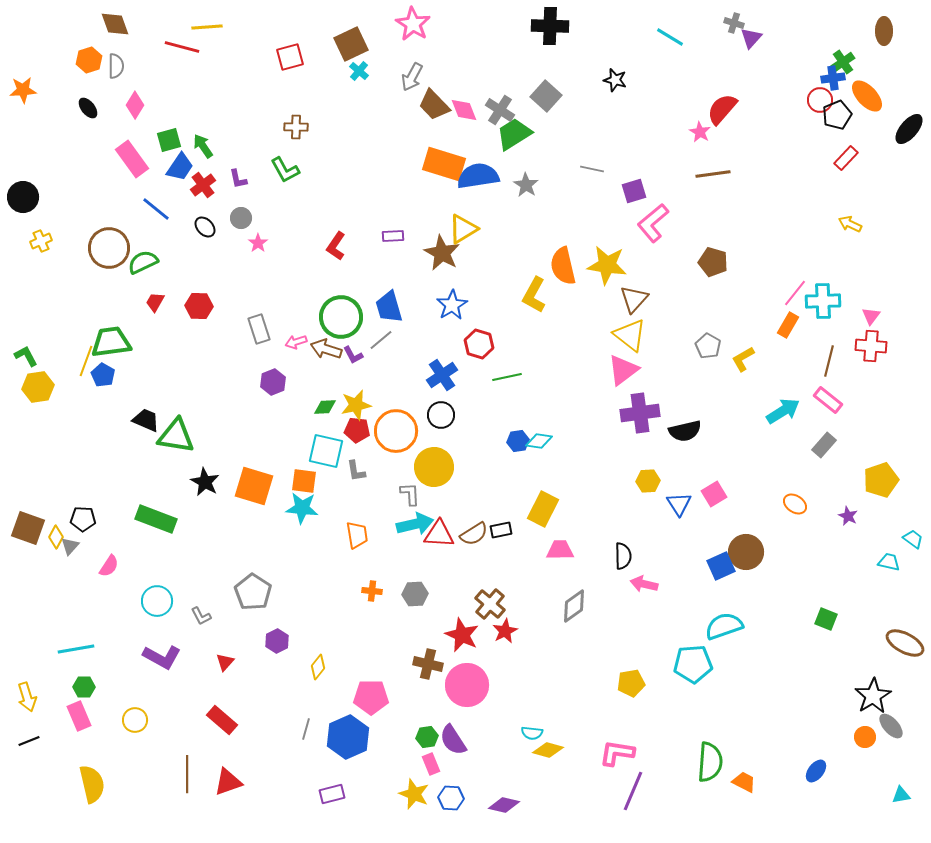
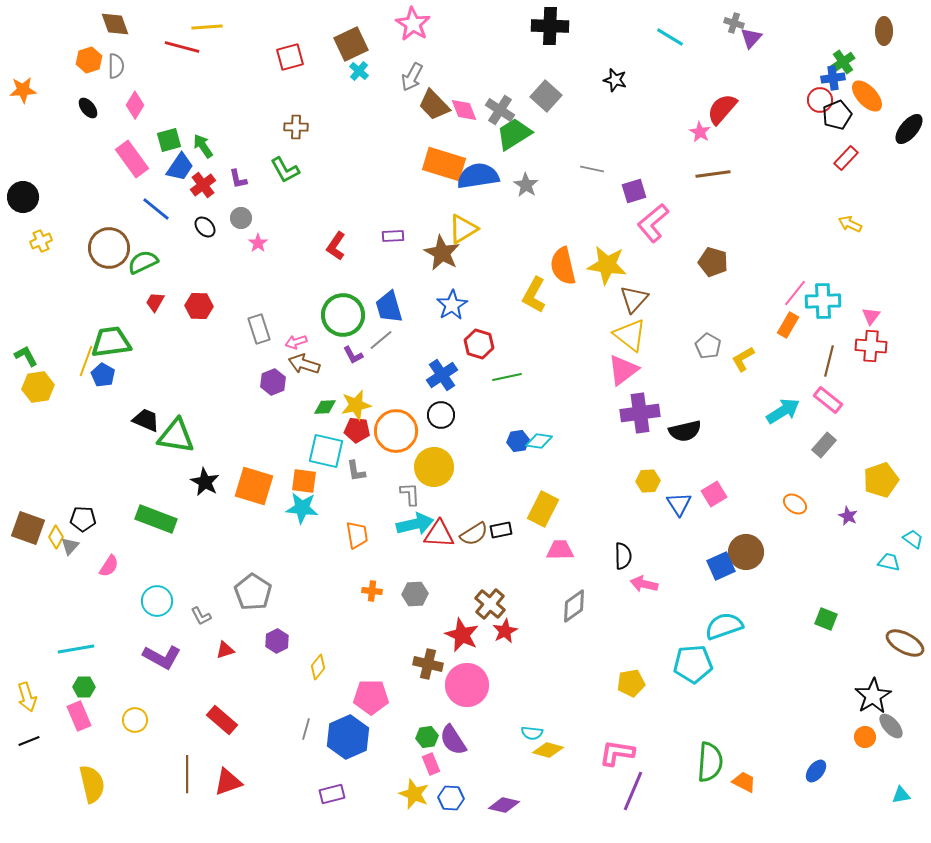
green circle at (341, 317): moved 2 px right, 2 px up
brown arrow at (326, 349): moved 22 px left, 15 px down
red triangle at (225, 662): moved 12 px up; rotated 30 degrees clockwise
